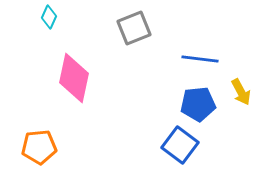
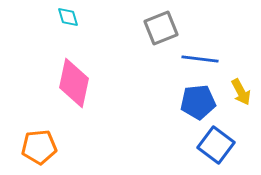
cyan diamond: moved 19 px right; rotated 40 degrees counterclockwise
gray square: moved 27 px right
pink diamond: moved 5 px down
blue pentagon: moved 2 px up
blue square: moved 36 px right
